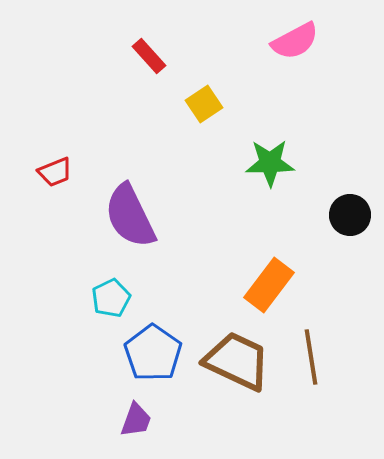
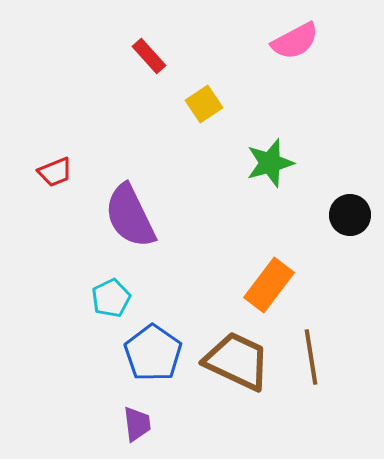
green star: rotated 15 degrees counterclockwise
purple trapezoid: moved 1 px right, 4 px down; rotated 27 degrees counterclockwise
